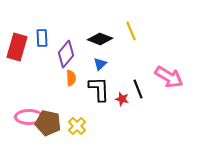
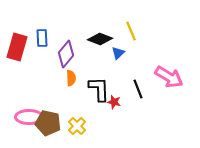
blue triangle: moved 18 px right, 11 px up
red star: moved 8 px left, 3 px down
